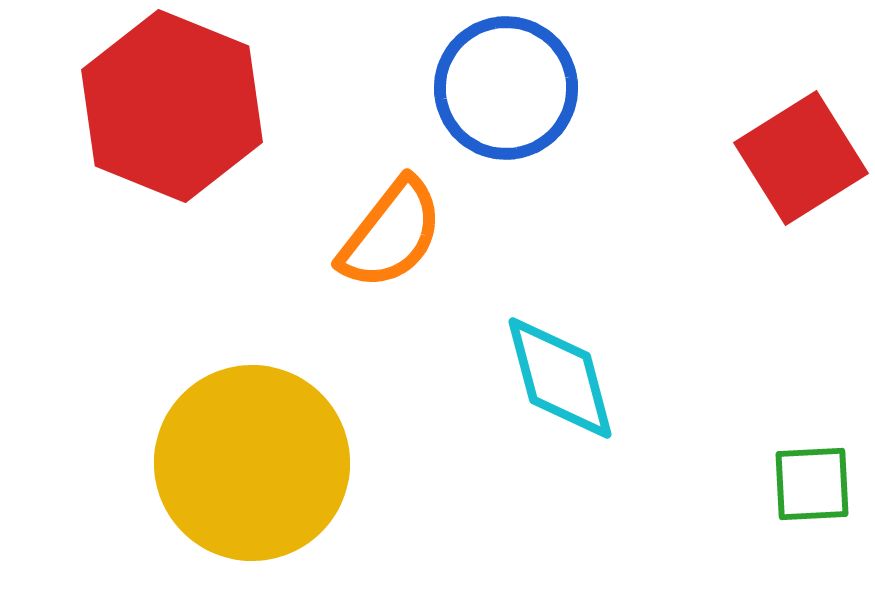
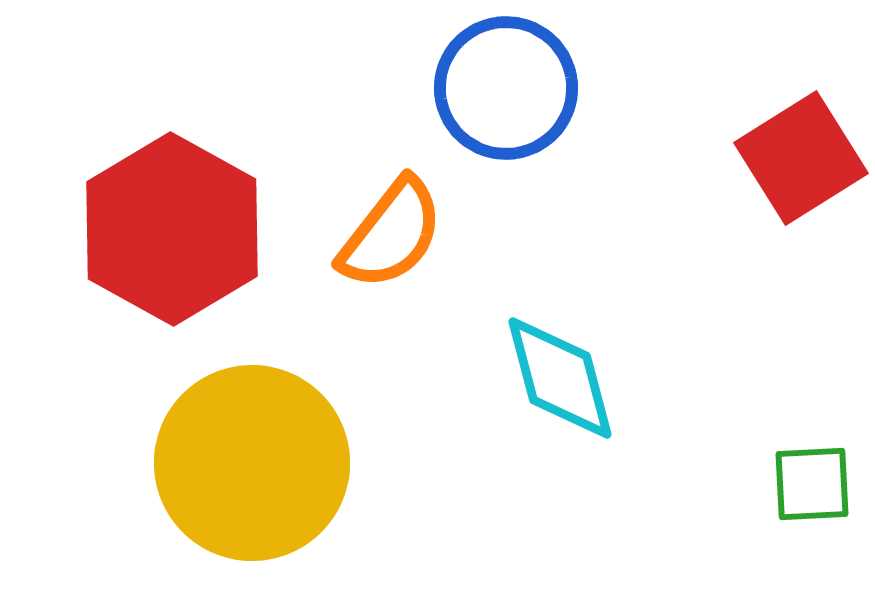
red hexagon: moved 123 px down; rotated 7 degrees clockwise
